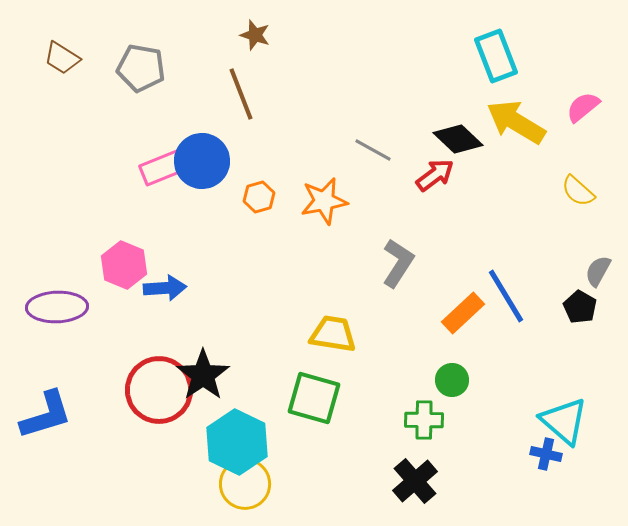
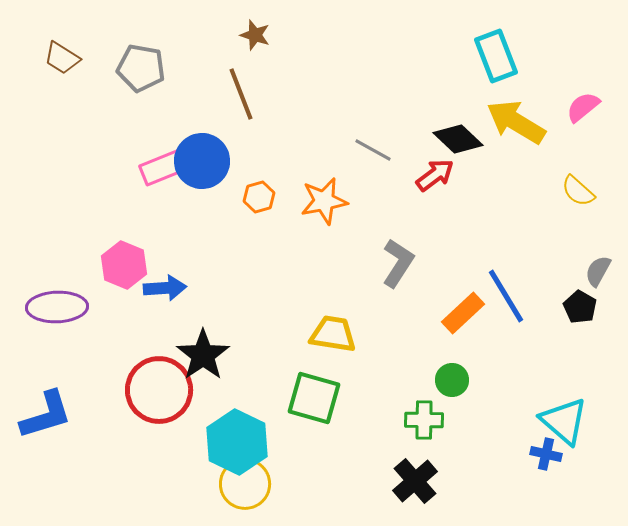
black star: moved 20 px up
